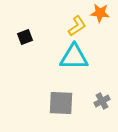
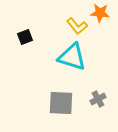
yellow L-shape: rotated 85 degrees clockwise
cyan triangle: moved 2 px left; rotated 16 degrees clockwise
gray cross: moved 4 px left, 2 px up
